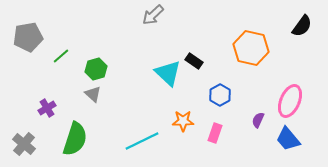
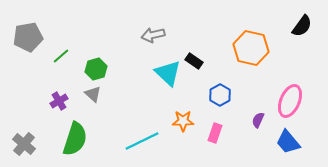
gray arrow: moved 20 px down; rotated 30 degrees clockwise
purple cross: moved 12 px right, 7 px up
blue trapezoid: moved 3 px down
